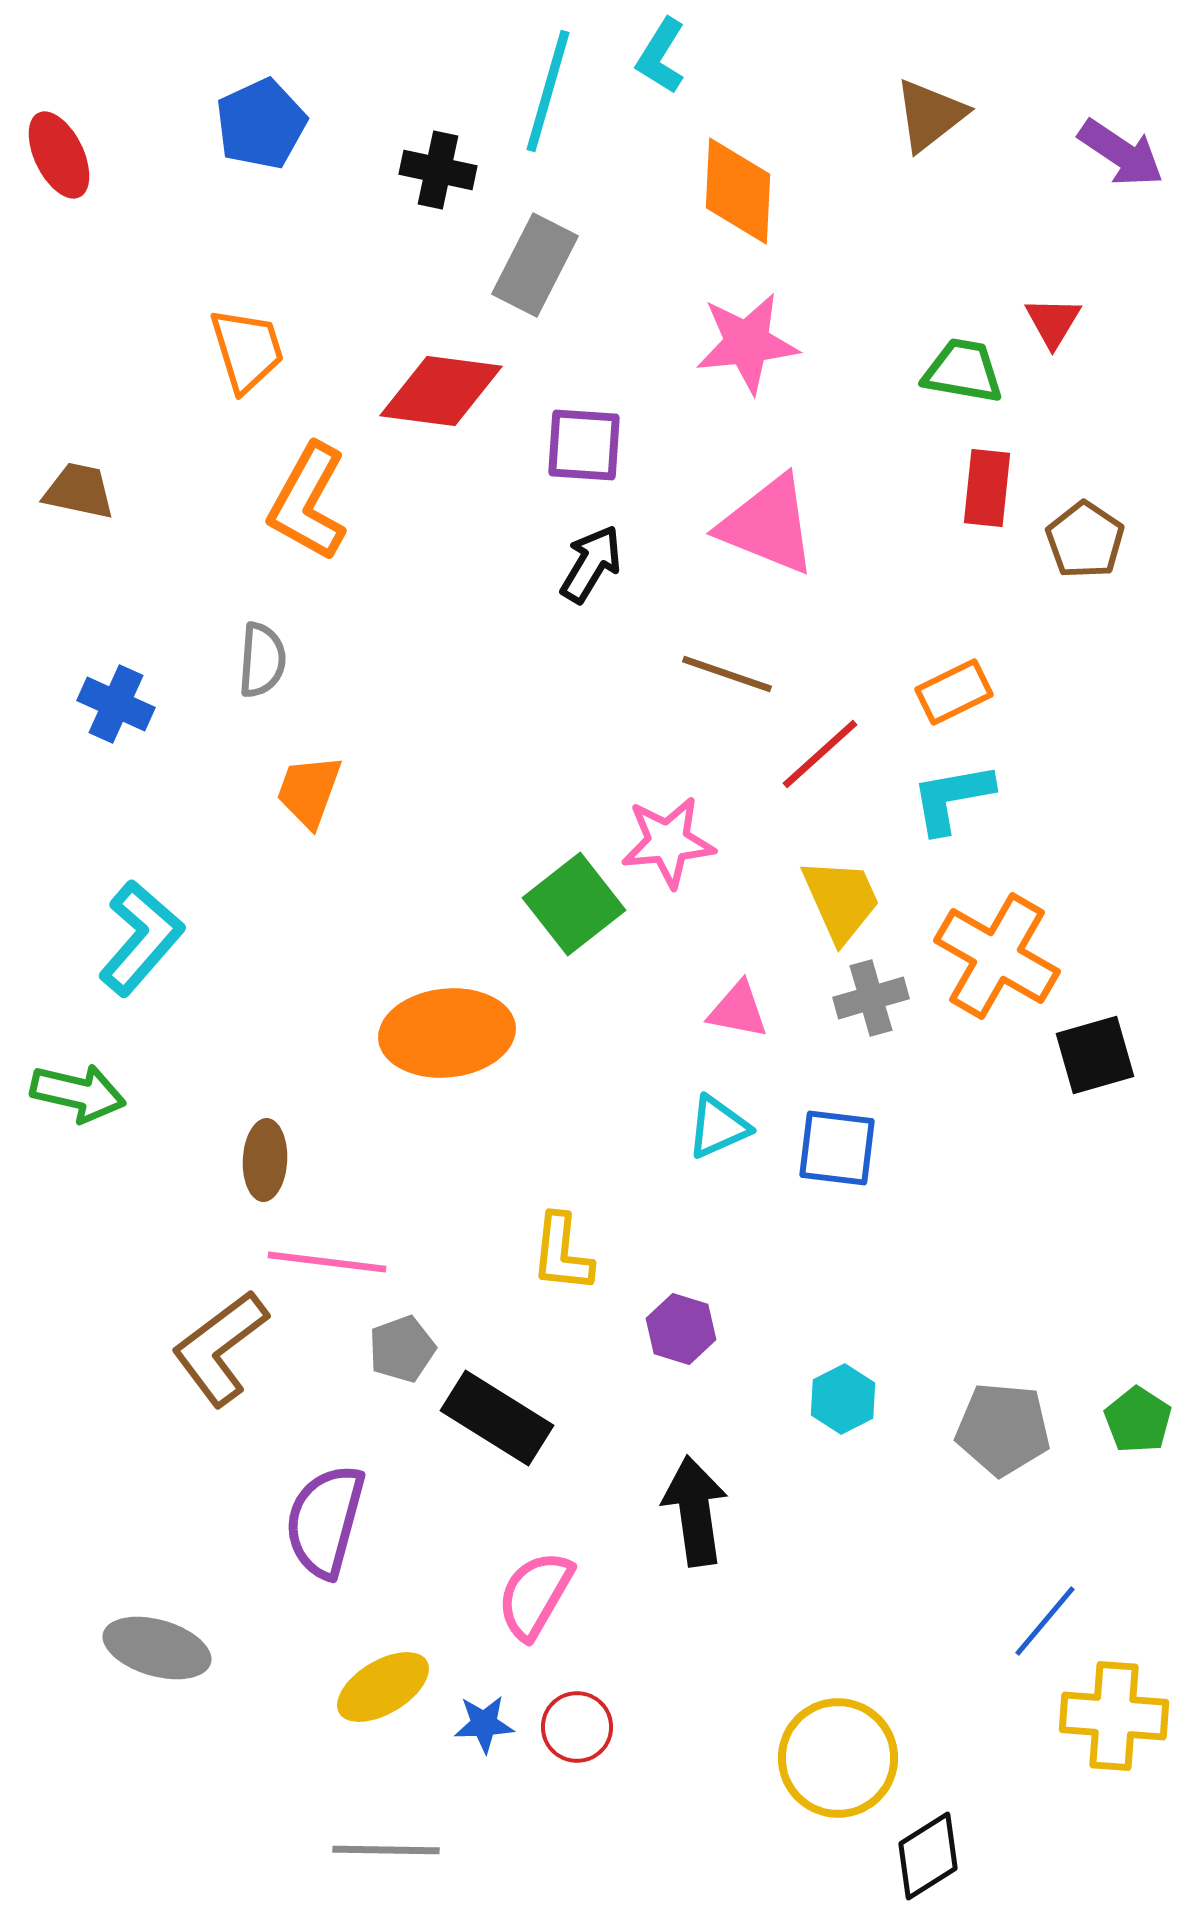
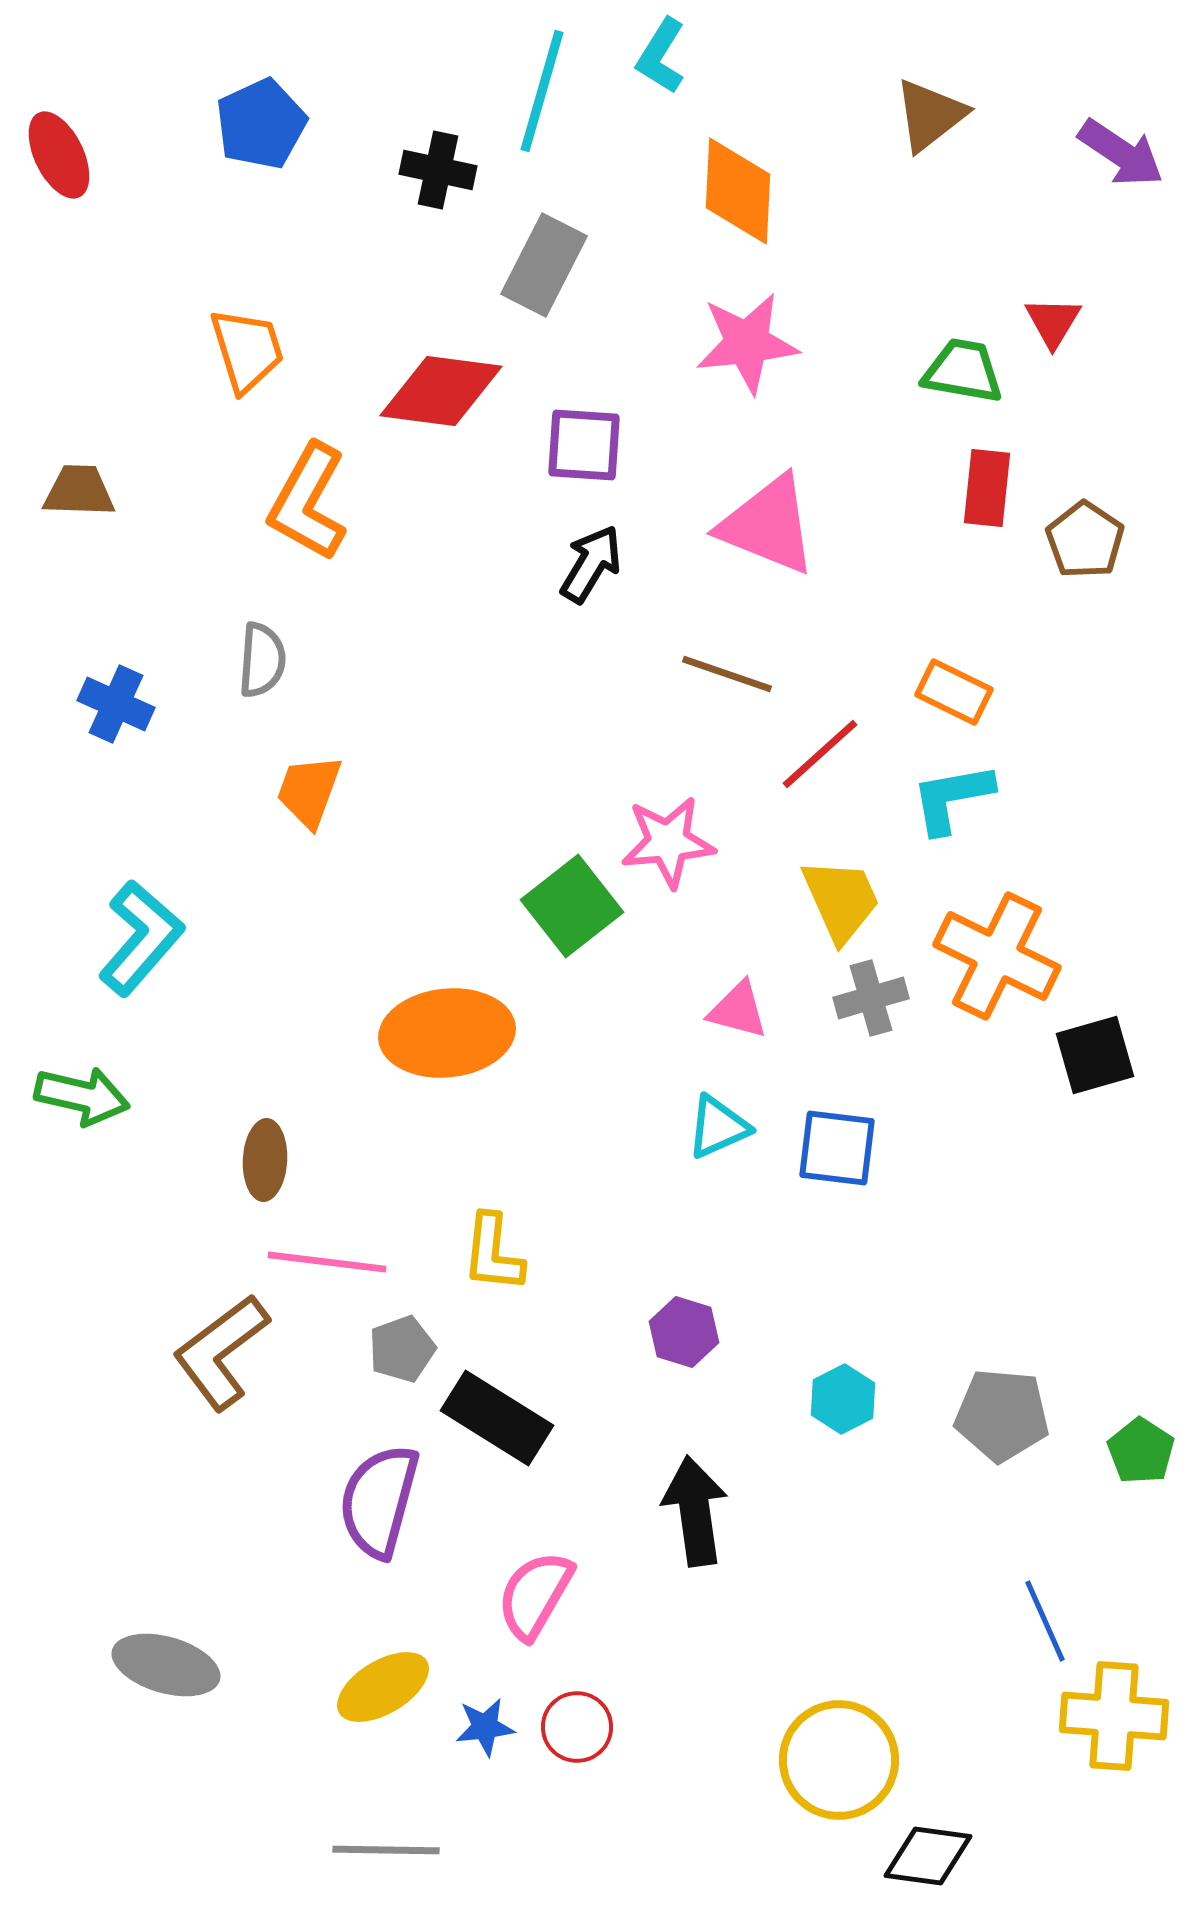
cyan line at (548, 91): moved 6 px left
gray rectangle at (535, 265): moved 9 px right
brown trapezoid at (79, 491): rotated 10 degrees counterclockwise
orange rectangle at (954, 692): rotated 52 degrees clockwise
green square at (574, 904): moved 2 px left, 2 px down
orange cross at (997, 956): rotated 4 degrees counterclockwise
pink triangle at (738, 1010): rotated 4 degrees clockwise
green arrow at (78, 1093): moved 4 px right, 3 px down
yellow L-shape at (562, 1253): moved 69 px left
purple hexagon at (681, 1329): moved 3 px right, 3 px down
brown L-shape at (220, 1348): moved 1 px right, 4 px down
green pentagon at (1138, 1420): moved 3 px right, 31 px down
gray pentagon at (1003, 1429): moved 1 px left, 14 px up
purple semicircle at (325, 1521): moved 54 px right, 20 px up
blue line at (1045, 1621): rotated 64 degrees counterclockwise
gray ellipse at (157, 1648): moved 9 px right, 17 px down
blue star at (484, 1724): moved 1 px right, 3 px down; rotated 4 degrees counterclockwise
yellow circle at (838, 1758): moved 1 px right, 2 px down
black diamond at (928, 1856): rotated 40 degrees clockwise
